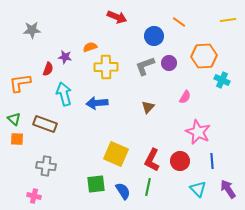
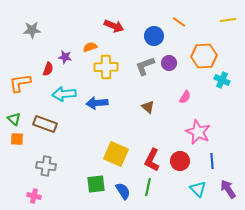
red arrow: moved 3 px left, 9 px down
cyan arrow: rotated 80 degrees counterclockwise
brown triangle: rotated 32 degrees counterclockwise
